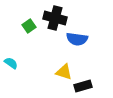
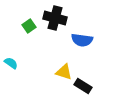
blue semicircle: moved 5 px right, 1 px down
black rectangle: rotated 48 degrees clockwise
